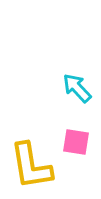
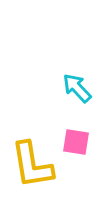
yellow L-shape: moved 1 px right, 1 px up
